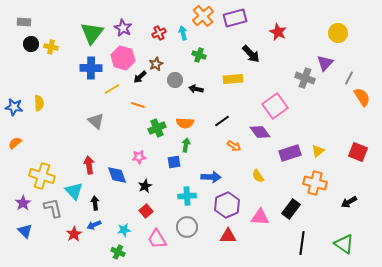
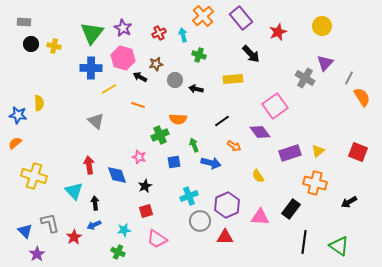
purple rectangle at (235, 18): moved 6 px right; rotated 65 degrees clockwise
red star at (278, 32): rotated 24 degrees clockwise
cyan arrow at (183, 33): moved 2 px down
yellow circle at (338, 33): moved 16 px left, 7 px up
yellow cross at (51, 47): moved 3 px right, 1 px up
brown star at (156, 64): rotated 16 degrees clockwise
black arrow at (140, 77): rotated 72 degrees clockwise
gray cross at (305, 78): rotated 12 degrees clockwise
yellow line at (112, 89): moved 3 px left
blue star at (14, 107): moved 4 px right, 8 px down
orange semicircle at (185, 123): moved 7 px left, 4 px up
green cross at (157, 128): moved 3 px right, 7 px down
green arrow at (186, 145): moved 8 px right; rotated 32 degrees counterclockwise
pink star at (139, 157): rotated 24 degrees clockwise
yellow cross at (42, 176): moved 8 px left
blue arrow at (211, 177): moved 14 px up; rotated 12 degrees clockwise
cyan cross at (187, 196): moved 2 px right; rotated 18 degrees counterclockwise
purple star at (23, 203): moved 14 px right, 51 px down
gray L-shape at (53, 208): moved 3 px left, 15 px down
red square at (146, 211): rotated 24 degrees clockwise
gray circle at (187, 227): moved 13 px right, 6 px up
red star at (74, 234): moved 3 px down
red triangle at (228, 236): moved 3 px left, 1 px down
pink trapezoid at (157, 239): rotated 25 degrees counterclockwise
black line at (302, 243): moved 2 px right, 1 px up
green triangle at (344, 244): moved 5 px left, 2 px down
